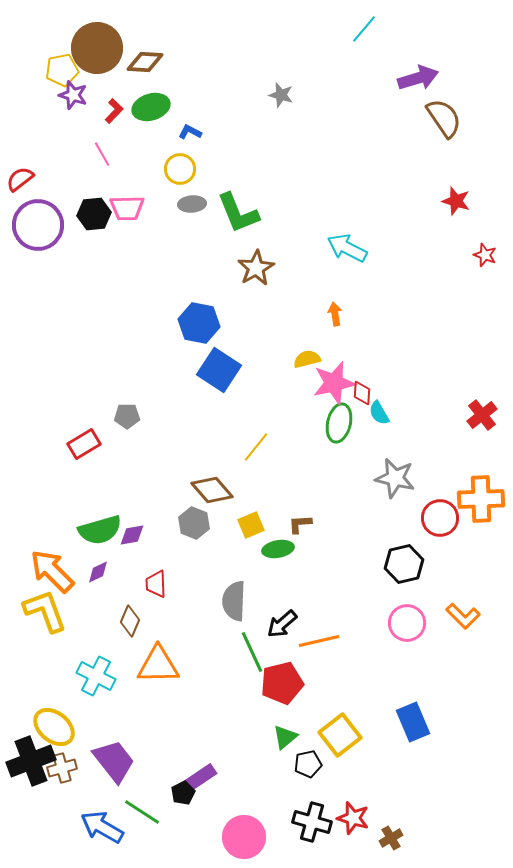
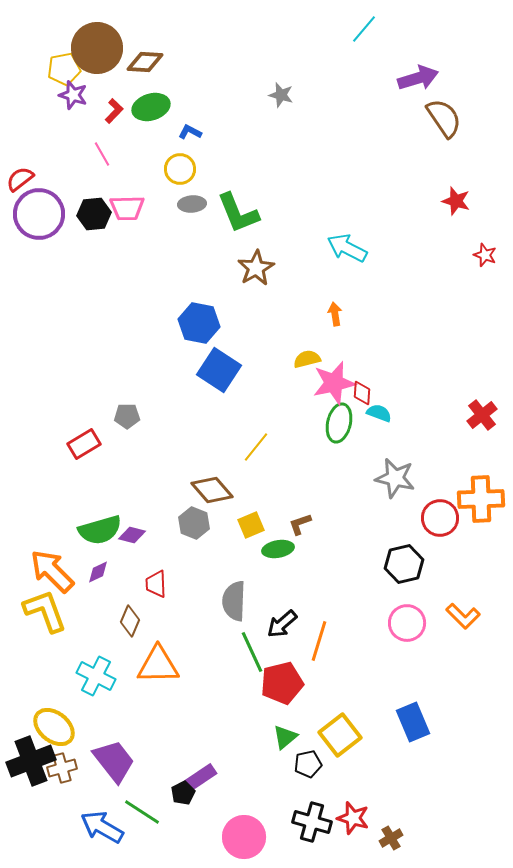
yellow pentagon at (62, 70): moved 2 px right, 1 px up
purple circle at (38, 225): moved 1 px right, 11 px up
cyan semicircle at (379, 413): rotated 140 degrees clockwise
brown L-shape at (300, 524): rotated 15 degrees counterclockwise
purple diamond at (132, 535): rotated 24 degrees clockwise
orange line at (319, 641): rotated 60 degrees counterclockwise
